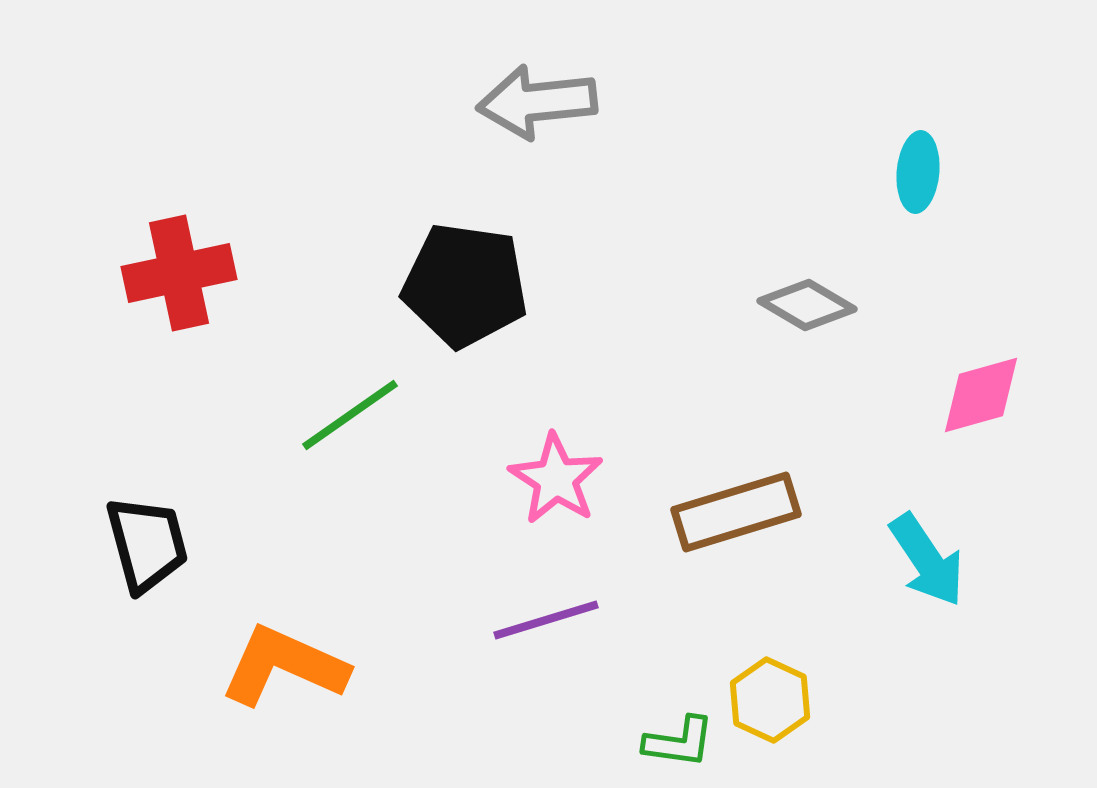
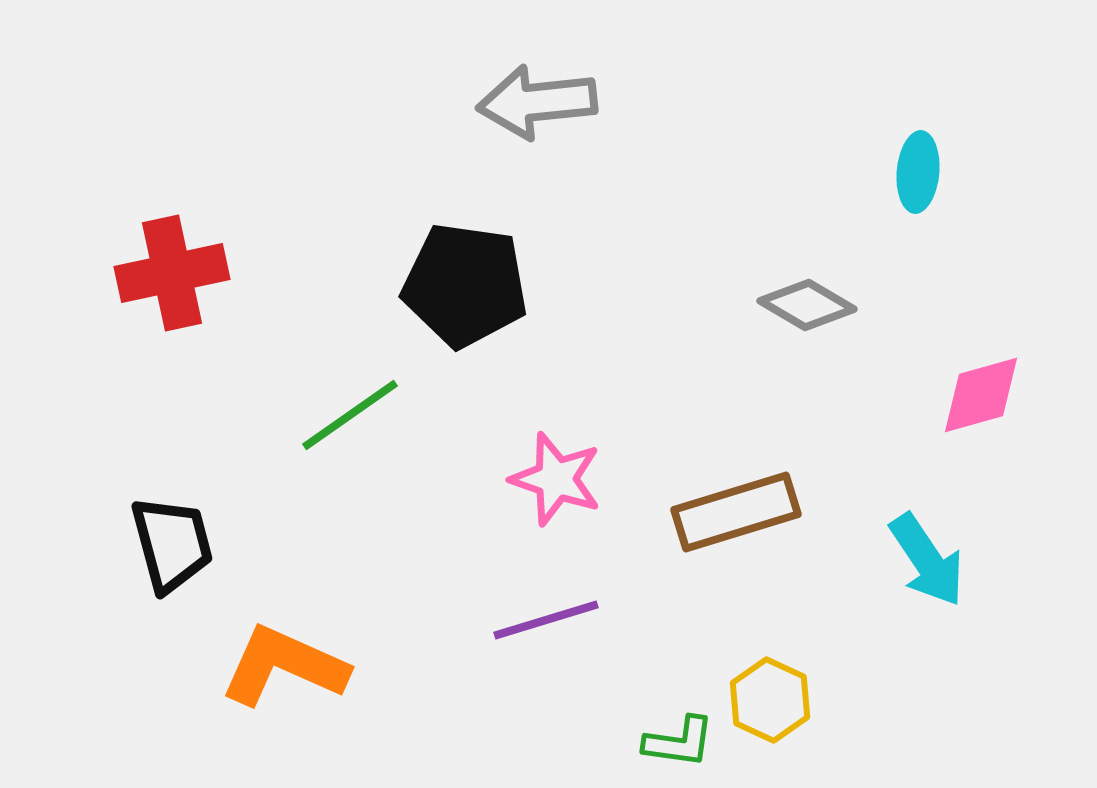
red cross: moved 7 px left
pink star: rotated 14 degrees counterclockwise
black trapezoid: moved 25 px right
